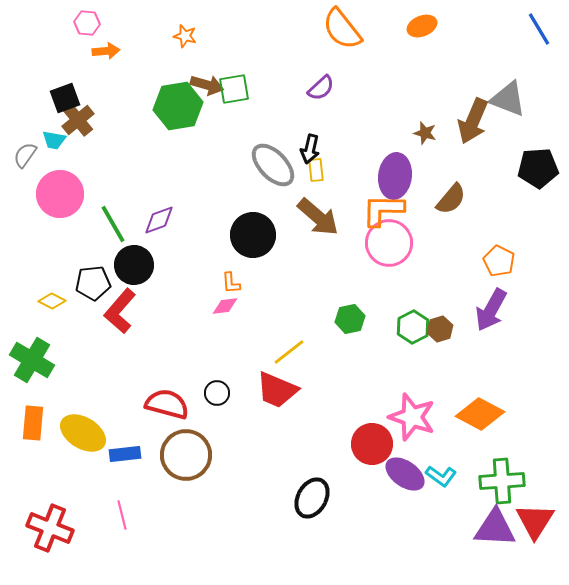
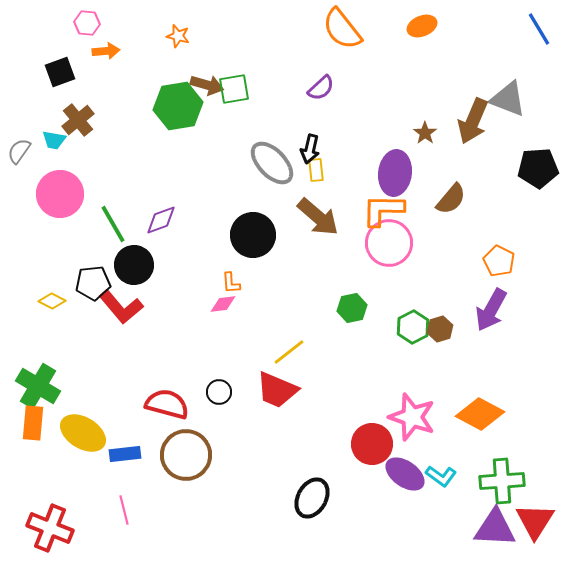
orange star at (185, 36): moved 7 px left
black square at (65, 98): moved 5 px left, 26 px up
brown star at (425, 133): rotated 20 degrees clockwise
gray semicircle at (25, 155): moved 6 px left, 4 px up
gray ellipse at (273, 165): moved 1 px left, 2 px up
purple ellipse at (395, 176): moved 3 px up
purple diamond at (159, 220): moved 2 px right
pink diamond at (225, 306): moved 2 px left, 2 px up
red L-shape at (120, 311): moved 1 px right, 4 px up; rotated 81 degrees counterclockwise
green hexagon at (350, 319): moved 2 px right, 11 px up
green cross at (32, 360): moved 6 px right, 26 px down
black circle at (217, 393): moved 2 px right, 1 px up
pink line at (122, 515): moved 2 px right, 5 px up
